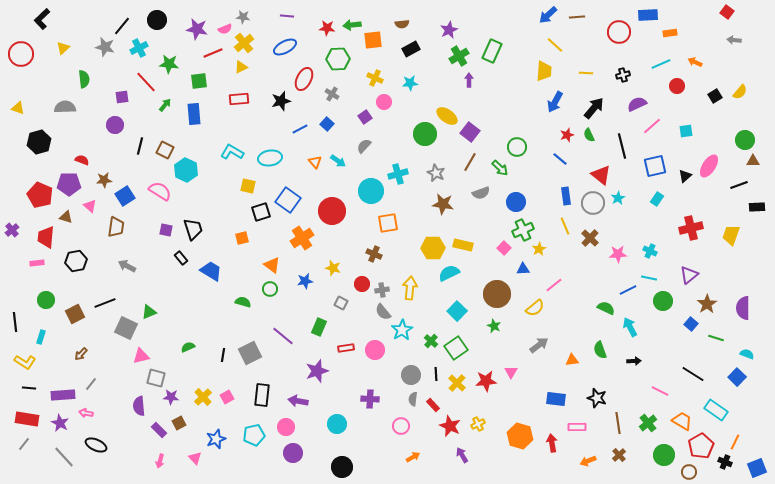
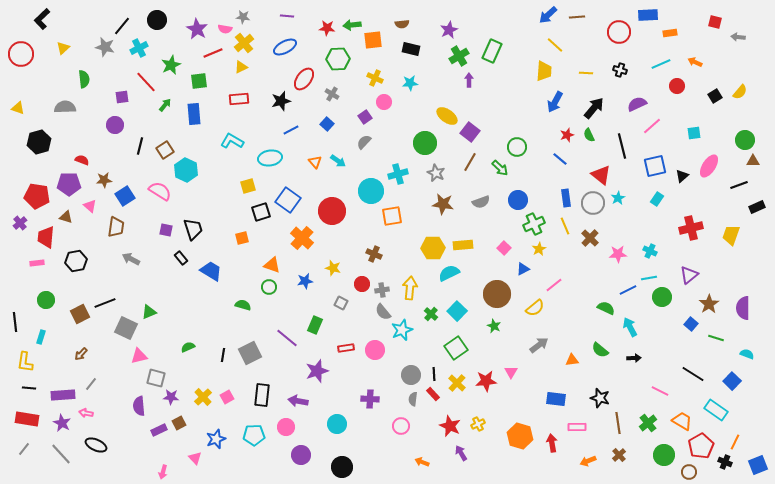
red square at (727, 12): moved 12 px left, 10 px down; rotated 24 degrees counterclockwise
purple star at (197, 29): rotated 20 degrees clockwise
pink semicircle at (225, 29): rotated 32 degrees clockwise
gray arrow at (734, 40): moved 4 px right, 3 px up
black rectangle at (411, 49): rotated 42 degrees clockwise
green star at (169, 64): moved 2 px right, 1 px down; rotated 30 degrees counterclockwise
black cross at (623, 75): moved 3 px left, 5 px up; rotated 32 degrees clockwise
red ellipse at (304, 79): rotated 10 degrees clockwise
blue line at (300, 129): moved 9 px left, 1 px down
cyan square at (686, 131): moved 8 px right, 2 px down
green circle at (425, 134): moved 9 px down
gray semicircle at (364, 146): moved 4 px up
brown square at (165, 150): rotated 30 degrees clockwise
cyan L-shape at (232, 152): moved 11 px up
black triangle at (685, 176): moved 3 px left
yellow square at (248, 186): rotated 28 degrees counterclockwise
gray semicircle at (481, 193): moved 9 px down
red pentagon at (40, 195): moved 3 px left, 1 px down; rotated 15 degrees counterclockwise
blue rectangle at (566, 196): moved 2 px down
blue circle at (516, 202): moved 2 px right, 2 px up
black rectangle at (757, 207): rotated 21 degrees counterclockwise
orange square at (388, 223): moved 4 px right, 7 px up
purple cross at (12, 230): moved 8 px right, 7 px up
green cross at (523, 230): moved 11 px right, 6 px up
orange cross at (302, 238): rotated 15 degrees counterclockwise
yellow rectangle at (463, 245): rotated 18 degrees counterclockwise
orange triangle at (272, 265): rotated 18 degrees counterclockwise
gray arrow at (127, 266): moved 4 px right, 7 px up
blue triangle at (523, 269): rotated 24 degrees counterclockwise
cyan line at (649, 278): rotated 21 degrees counterclockwise
green circle at (270, 289): moved 1 px left, 2 px up
green circle at (663, 301): moved 1 px left, 4 px up
green semicircle at (243, 302): moved 3 px down
brown star at (707, 304): moved 2 px right
brown square at (75, 314): moved 5 px right
green rectangle at (319, 327): moved 4 px left, 2 px up
cyan star at (402, 330): rotated 10 degrees clockwise
purple line at (283, 336): moved 4 px right, 2 px down
green cross at (431, 341): moved 27 px up
green semicircle at (600, 350): rotated 30 degrees counterclockwise
pink triangle at (141, 356): moved 2 px left
black arrow at (634, 361): moved 3 px up
yellow L-shape at (25, 362): rotated 65 degrees clockwise
black line at (436, 374): moved 2 px left
blue square at (737, 377): moved 5 px left, 4 px down
black star at (597, 398): moved 3 px right
red rectangle at (433, 405): moved 11 px up
purple star at (60, 423): moved 2 px right
purple rectangle at (159, 430): rotated 70 degrees counterclockwise
cyan pentagon at (254, 435): rotated 10 degrees clockwise
gray line at (24, 444): moved 5 px down
purple circle at (293, 453): moved 8 px right, 2 px down
purple arrow at (462, 455): moved 1 px left, 2 px up
gray line at (64, 457): moved 3 px left, 3 px up
orange arrow at (413, 457): moved 9 px right, 5 px down; rotated 128 degrees counterclockwise
pink arrow at (160, 461): moved 3 px right, 11 px down
blue square at (757, 468): moved 1 px right, 3 px up
